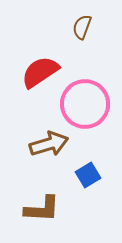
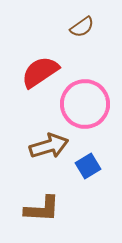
brown semicircle: rotated 145 degrees counterclockwise
brown arrow: moved 2 px down
blue square: moved 9 px up
